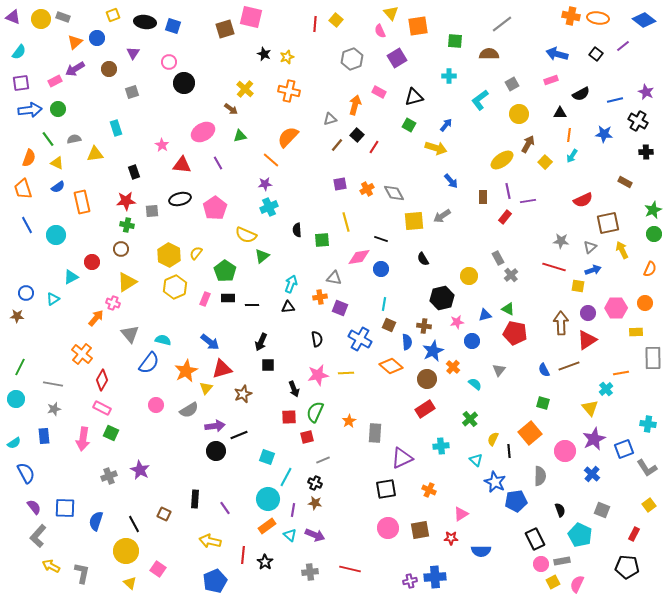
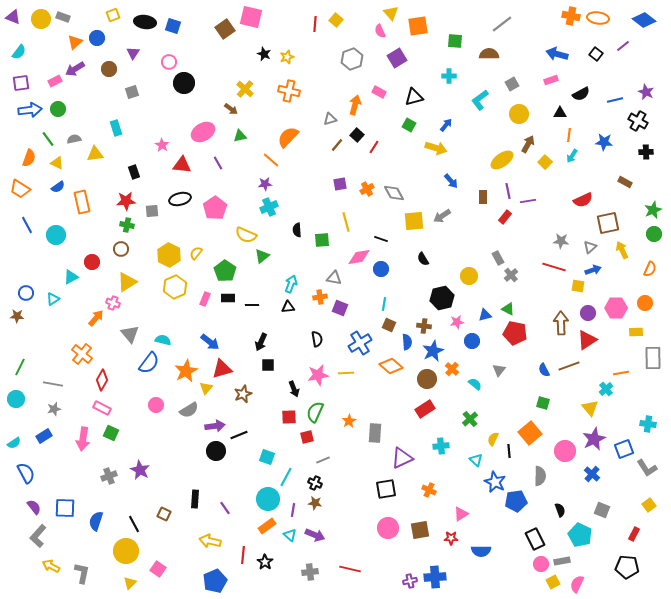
brown square at (225, 29): rotated 18 degrees counterclockwise
blue star at (604, 134): moved 8 px down
orange trapezoid at (23, 189): moved 3 px left; rotated 40 degrees counterclockwise
blue cross at (360, 339): moved 4 px down; rotated 30 degrees clockwise
orange cross at (453, 367): moved 1 px left, 2 px down
blue rectangle at (44, 436): rotated 63 degrees clockwise
yellow triangle at (130, 583): rotated 32 degrees clockwise
